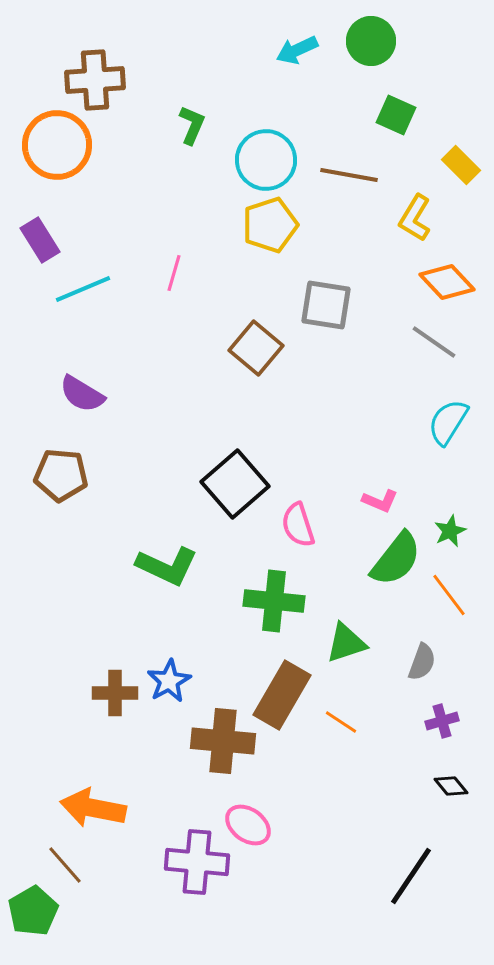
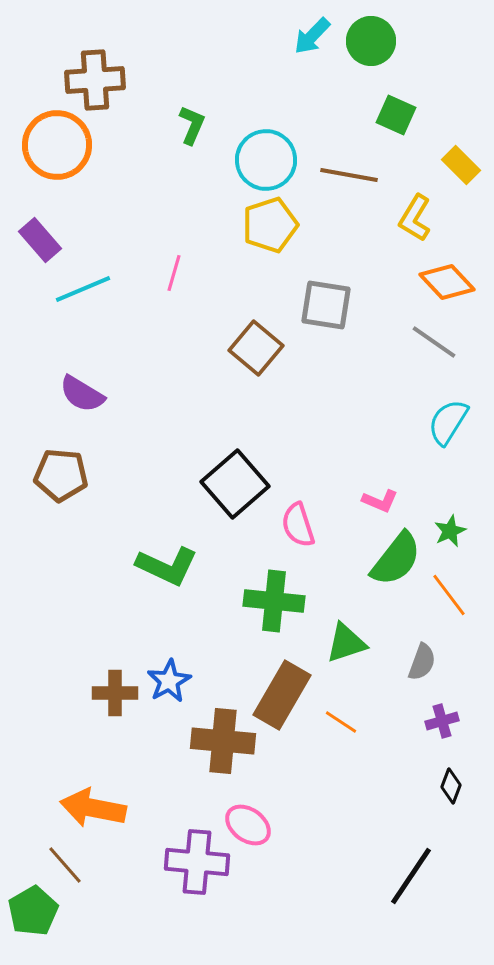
cyan arrow at (297, 50): moved 15 px right, 14 px up; rotated 21 degrees counterclockwise
purple rectangle at (40, 240): rotated 9 degrees counterclockwise
black diamond at (451, 786): rotated 60 degrees clockwise
